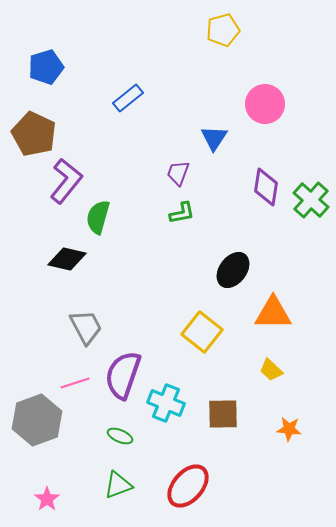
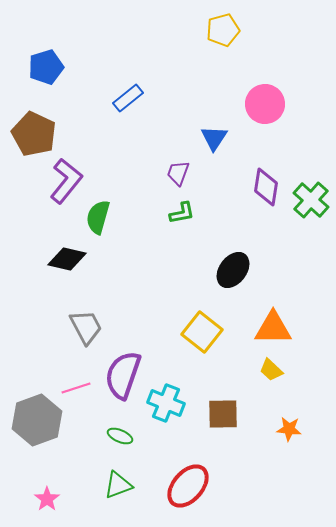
orange triangle: moved 15 px down
pink line: moved 1 px right, 5 px down
